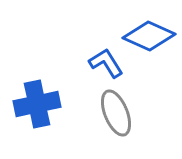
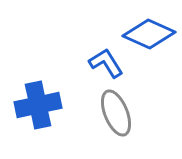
blue diamond: moved 2 px up
blue cross: moved 1 px right, 1 px down
